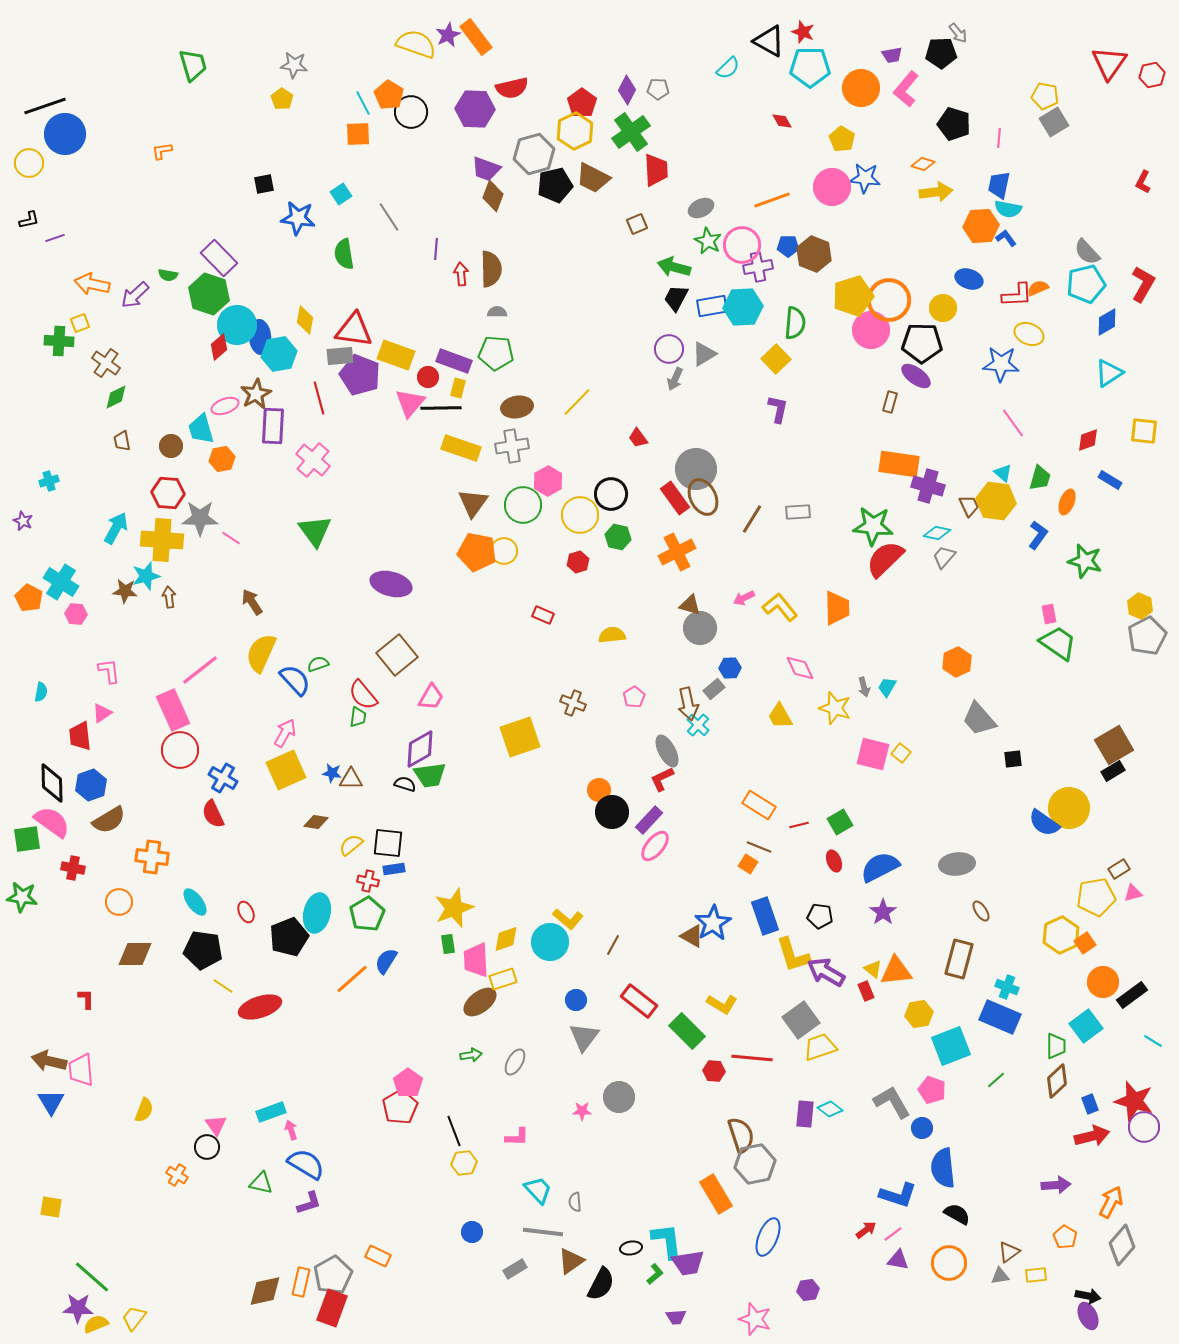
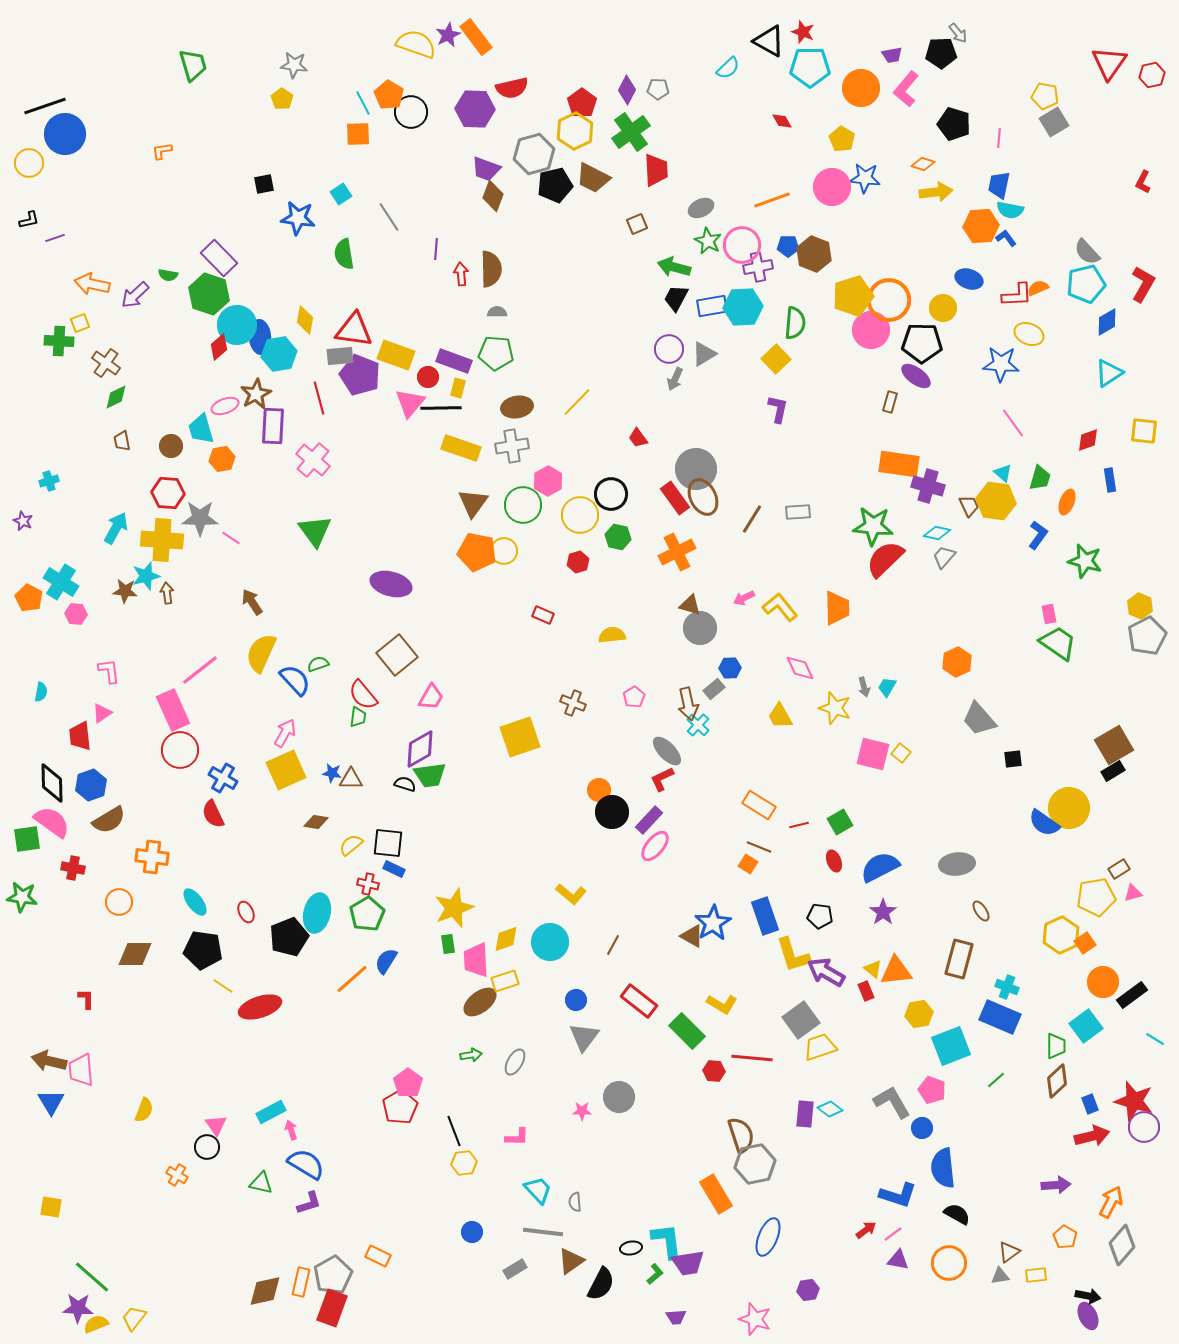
cyan semicircle at (1008, 209): moved 2 px right, 1 px down
blue rectangle at (1110, 480): rotated 50 degrees clockwise
brown arrow at (169, 597): moved 2 px left, 4 px up
gray ellipse at (667, 751): rotated 16 degrees counterclockwise
blue rectangle at (394, 869): rotated 35 degrees clockwise
red cross at (368, 881): moved 3 px down
yellow L-shape at (568, 919): moved 3 px right, 25 px up
yellow rectangle at (503, 979): moved 2 px right, 2 px down
cyan line at (1153, 1041): moved 2 px right, 2 px up
cyan rectangle at (271, 1112): rotated 8 degrees counterclockwise
